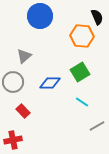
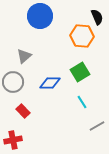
cyan line: rotated 24 degrees clockwise
